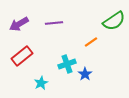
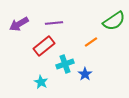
red rectangle: moved 22 px right, 10 px up
cyan cross: moved 2 px left
cyan star: moved 1 px up; rotated 16 degrees counterclockwise
